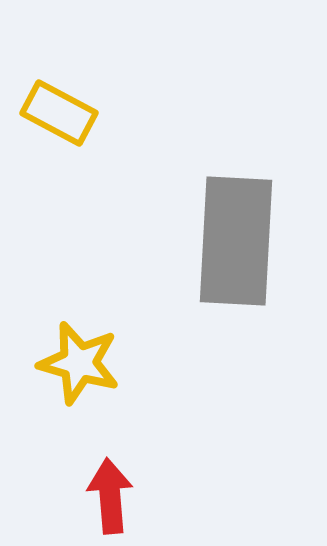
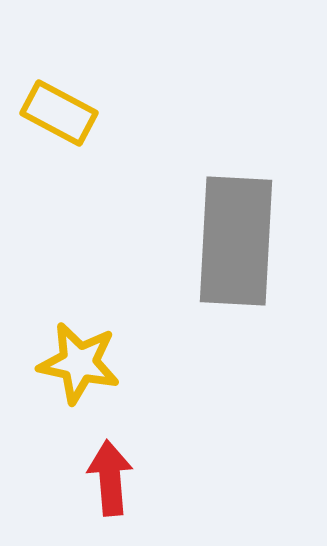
yellow star: rotated 4 degrees counterclockwise
red arrow: moved 18 px up
